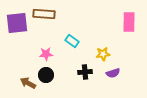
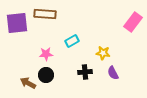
brown rectangle: moved 1 px right
pink rectangle: moved 4 px right; rotated 36 degrees clockwise
cyan rectangle: rotated 64 degrees counterclockwise
yellow star: moved 1 px up; rotated 16 degrees clockwise
purple semicircle: rotated 80 degrees clockwise
